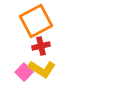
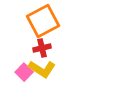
orange square: moved 7 px right
red cross: moved 1 px right, 2 px down
